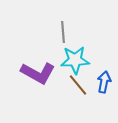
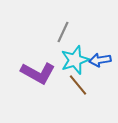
gray line: rotated 30 degrees clockwise
cyan star: rotated 16 degrees counterclockwise
blue arrow: moved 4 px left, 22 px up; rotated 110 degrees counterclockwise
